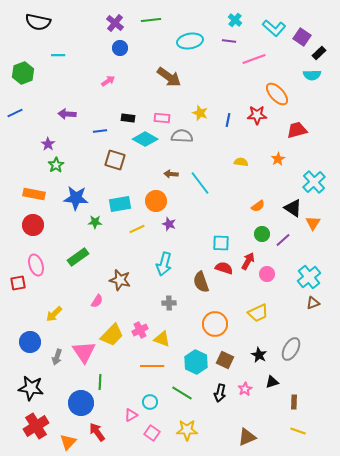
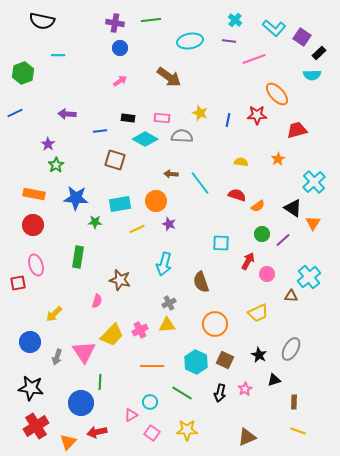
black semicircle at (38, 22): moved 4 px right, 1 px up
purple cross at (115, 23): rotated 30 degrees counterclockwise
pink arrow at (108, 81): moved 12 px right
green rectangle at (78, 257): rotated 45 degrees counterclockwise
red semicircle at (224, 268): moved 13 px right, 73 px up
pink semicircle at (97, 301): rotated 16 degrees counterclockwise
gray cross at (169, 303): rotated 24 degrees counterclockwise
brown triangle at (313, 303): moved 22 px left, 7 px up; rotated 24 degrees clockwise
yellow triangle at (162, 339): moved 5 px right, 14 px up; rotated 24 degrees counterclockwise
black triangle at (272, 382): moved 2 px right, 2 px up
red arrow at (97, 432): rotated 66 degrees counterclockwise
